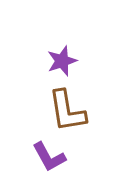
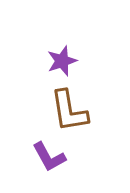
brown L-shape: moved 2 px right
